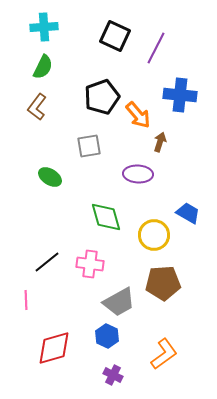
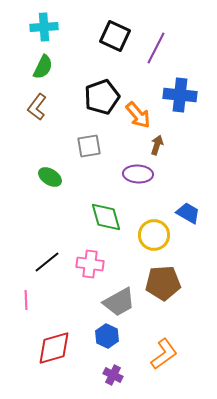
brown arrow: moved 3 px left, 3 px down
